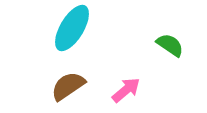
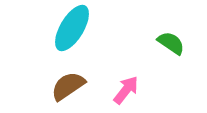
green semicircle: moved 1 px right, 2 px up
pink arrow: rotated 12 degrees counterclockwise
